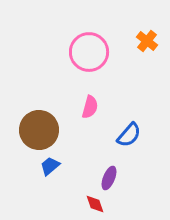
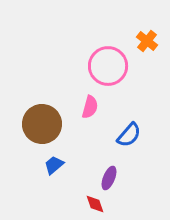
pink circle: moved 19 px right, 14 px down
brown circle: moved 3 px right, 6 px up
blue trapezoid: moved 4 px right, 1 px up
